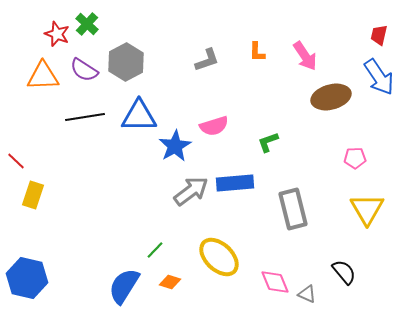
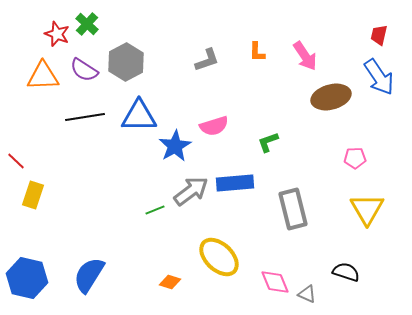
green line: moved 40 px up; rotated 24 degrees clockwise
black semicircle: moved 2 px right; rotated 32 degrees counterclockwise
blue semicircle: moved 35 px left, 11 px up
